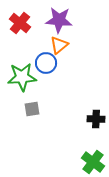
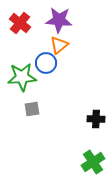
green cross: rotated 20 degrees clockwise
